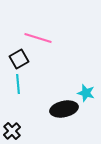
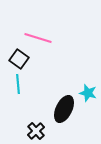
black square: rotated 24 degrees counterclockwise
cyan star: moved 2 px right
black ellipse: rotated 52 degrees counterclockwise
black cross: moved 24 px right
